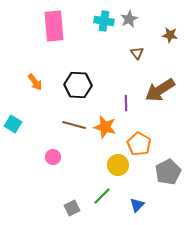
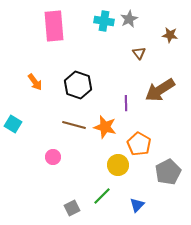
brown triangle: moved 2 px right
black hexagon: rotated 16 degrees clockwise
